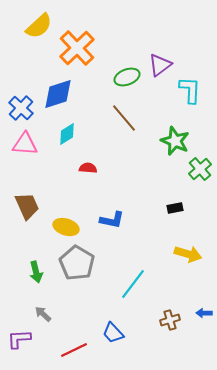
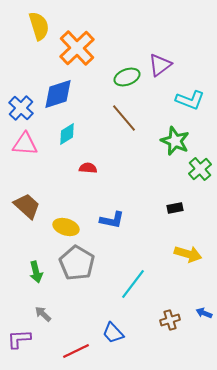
yellow semicircle: rotated 64 degrees counterclockwise
cyan L-shape: moved 10 px down; rotated 108 degrees clockwise
brown trapezoid: rotated 24 degrees counterclockwise
blue arrow: rotated 21 degrees clockwise
red line: moved 2 px right, 1 px down
